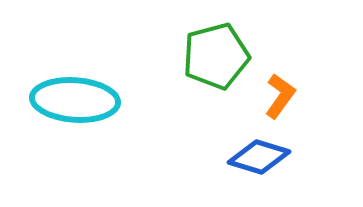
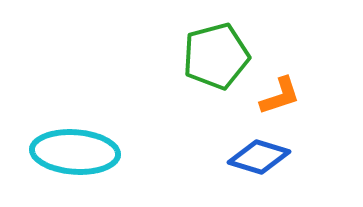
orange L-shape: rotated 36 degrees clockwise
cyan ellipse: moved 52 px down
